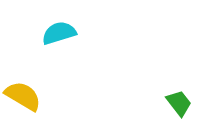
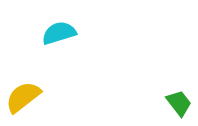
yellow semicircle: moved 1 px down; rotated 69 degrees counterclockwise
